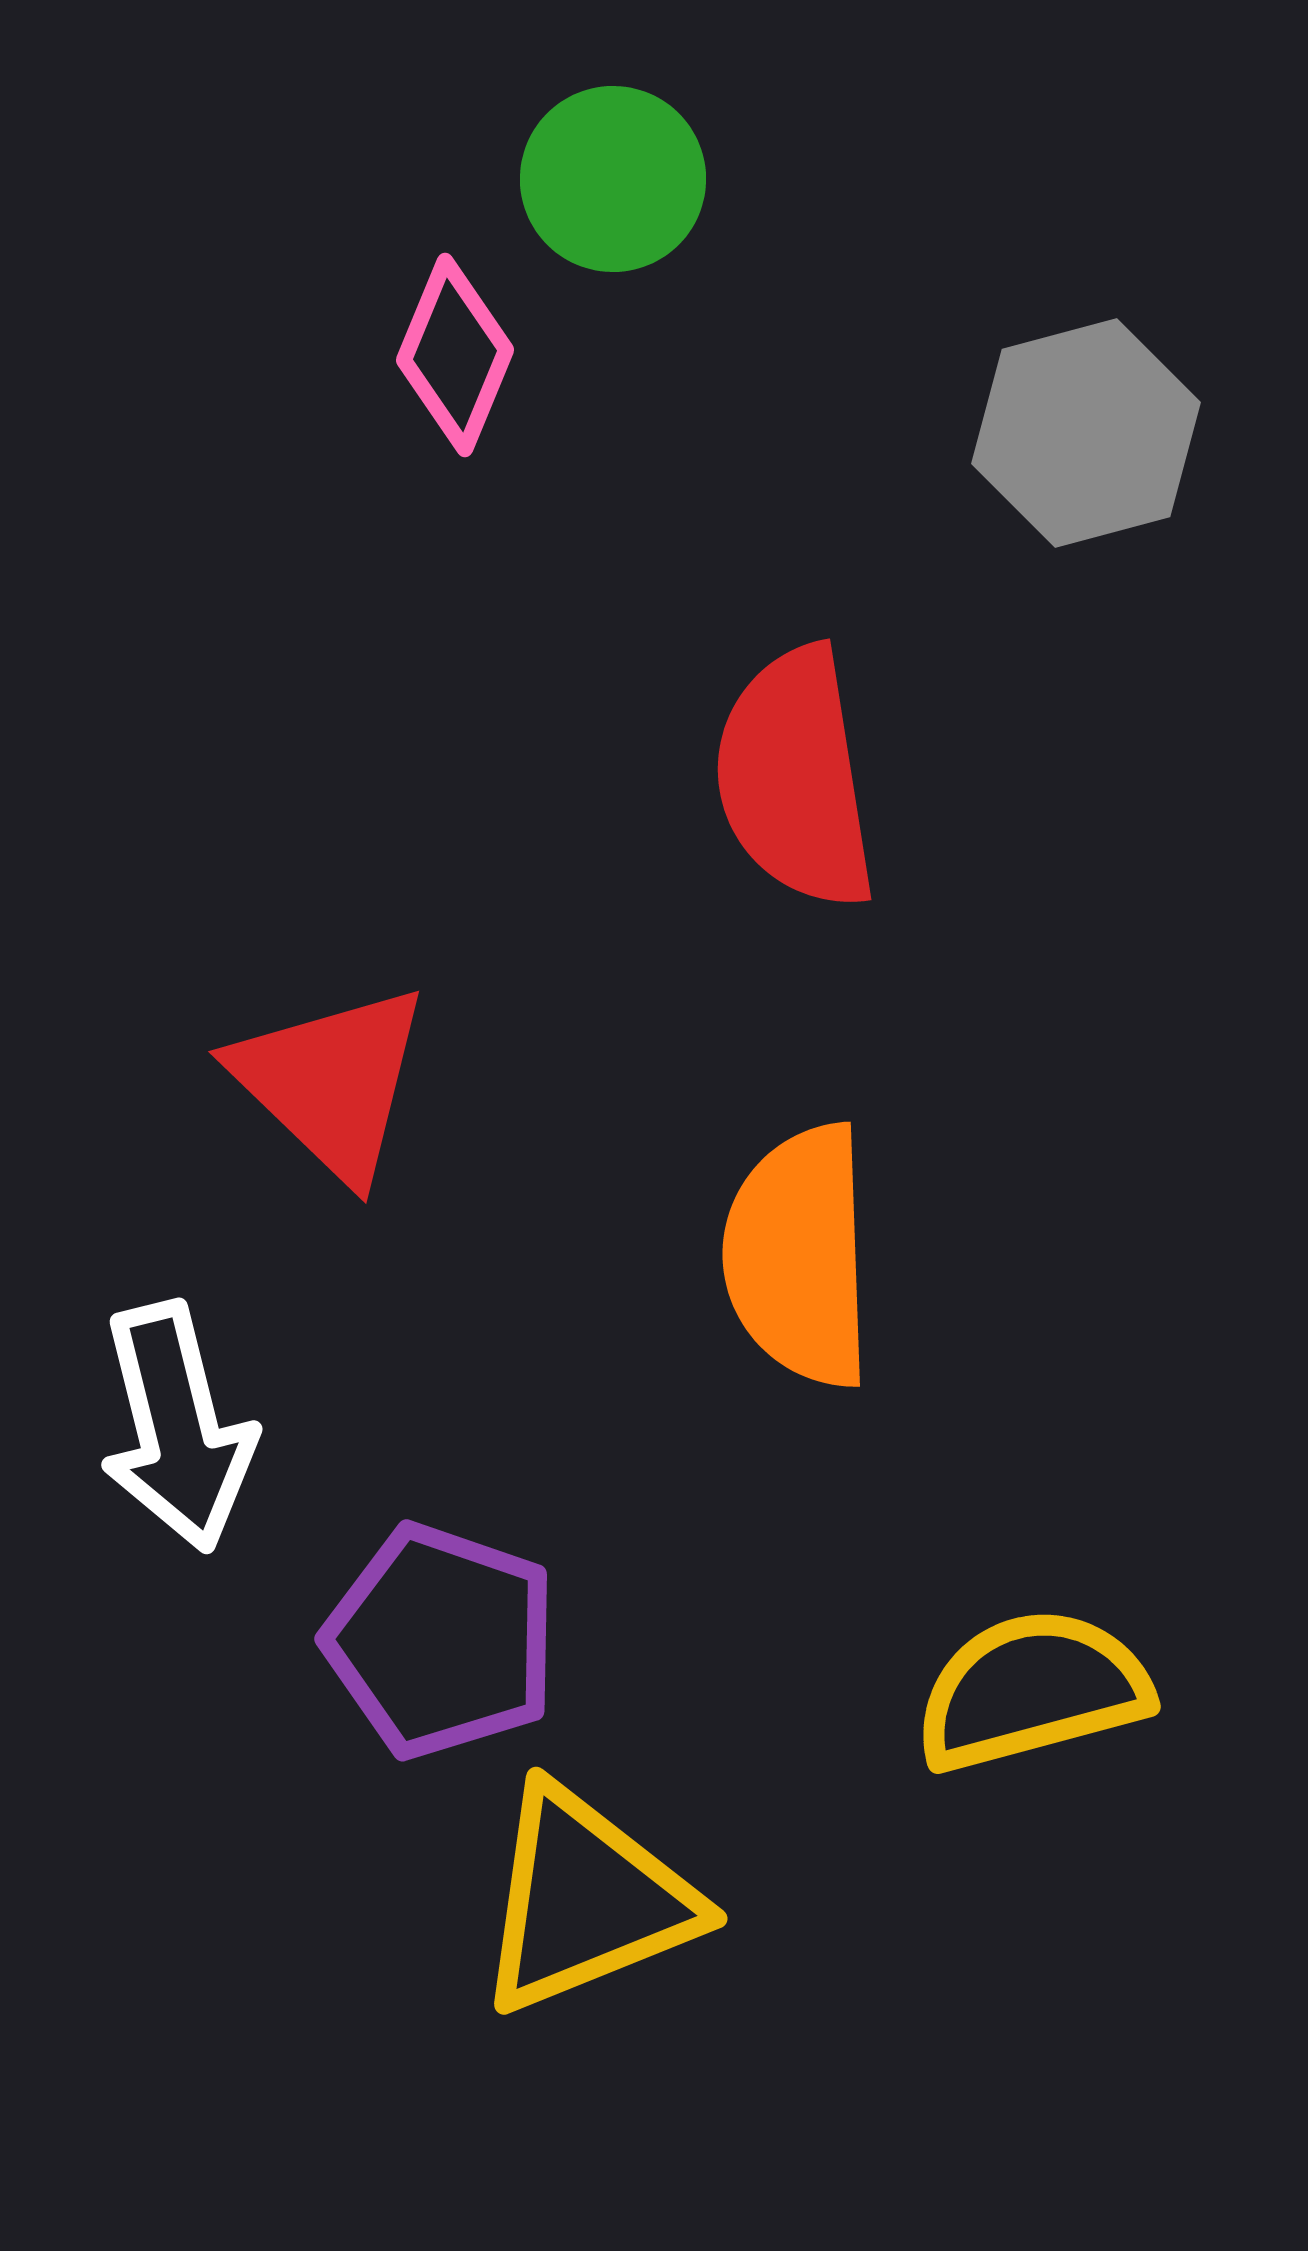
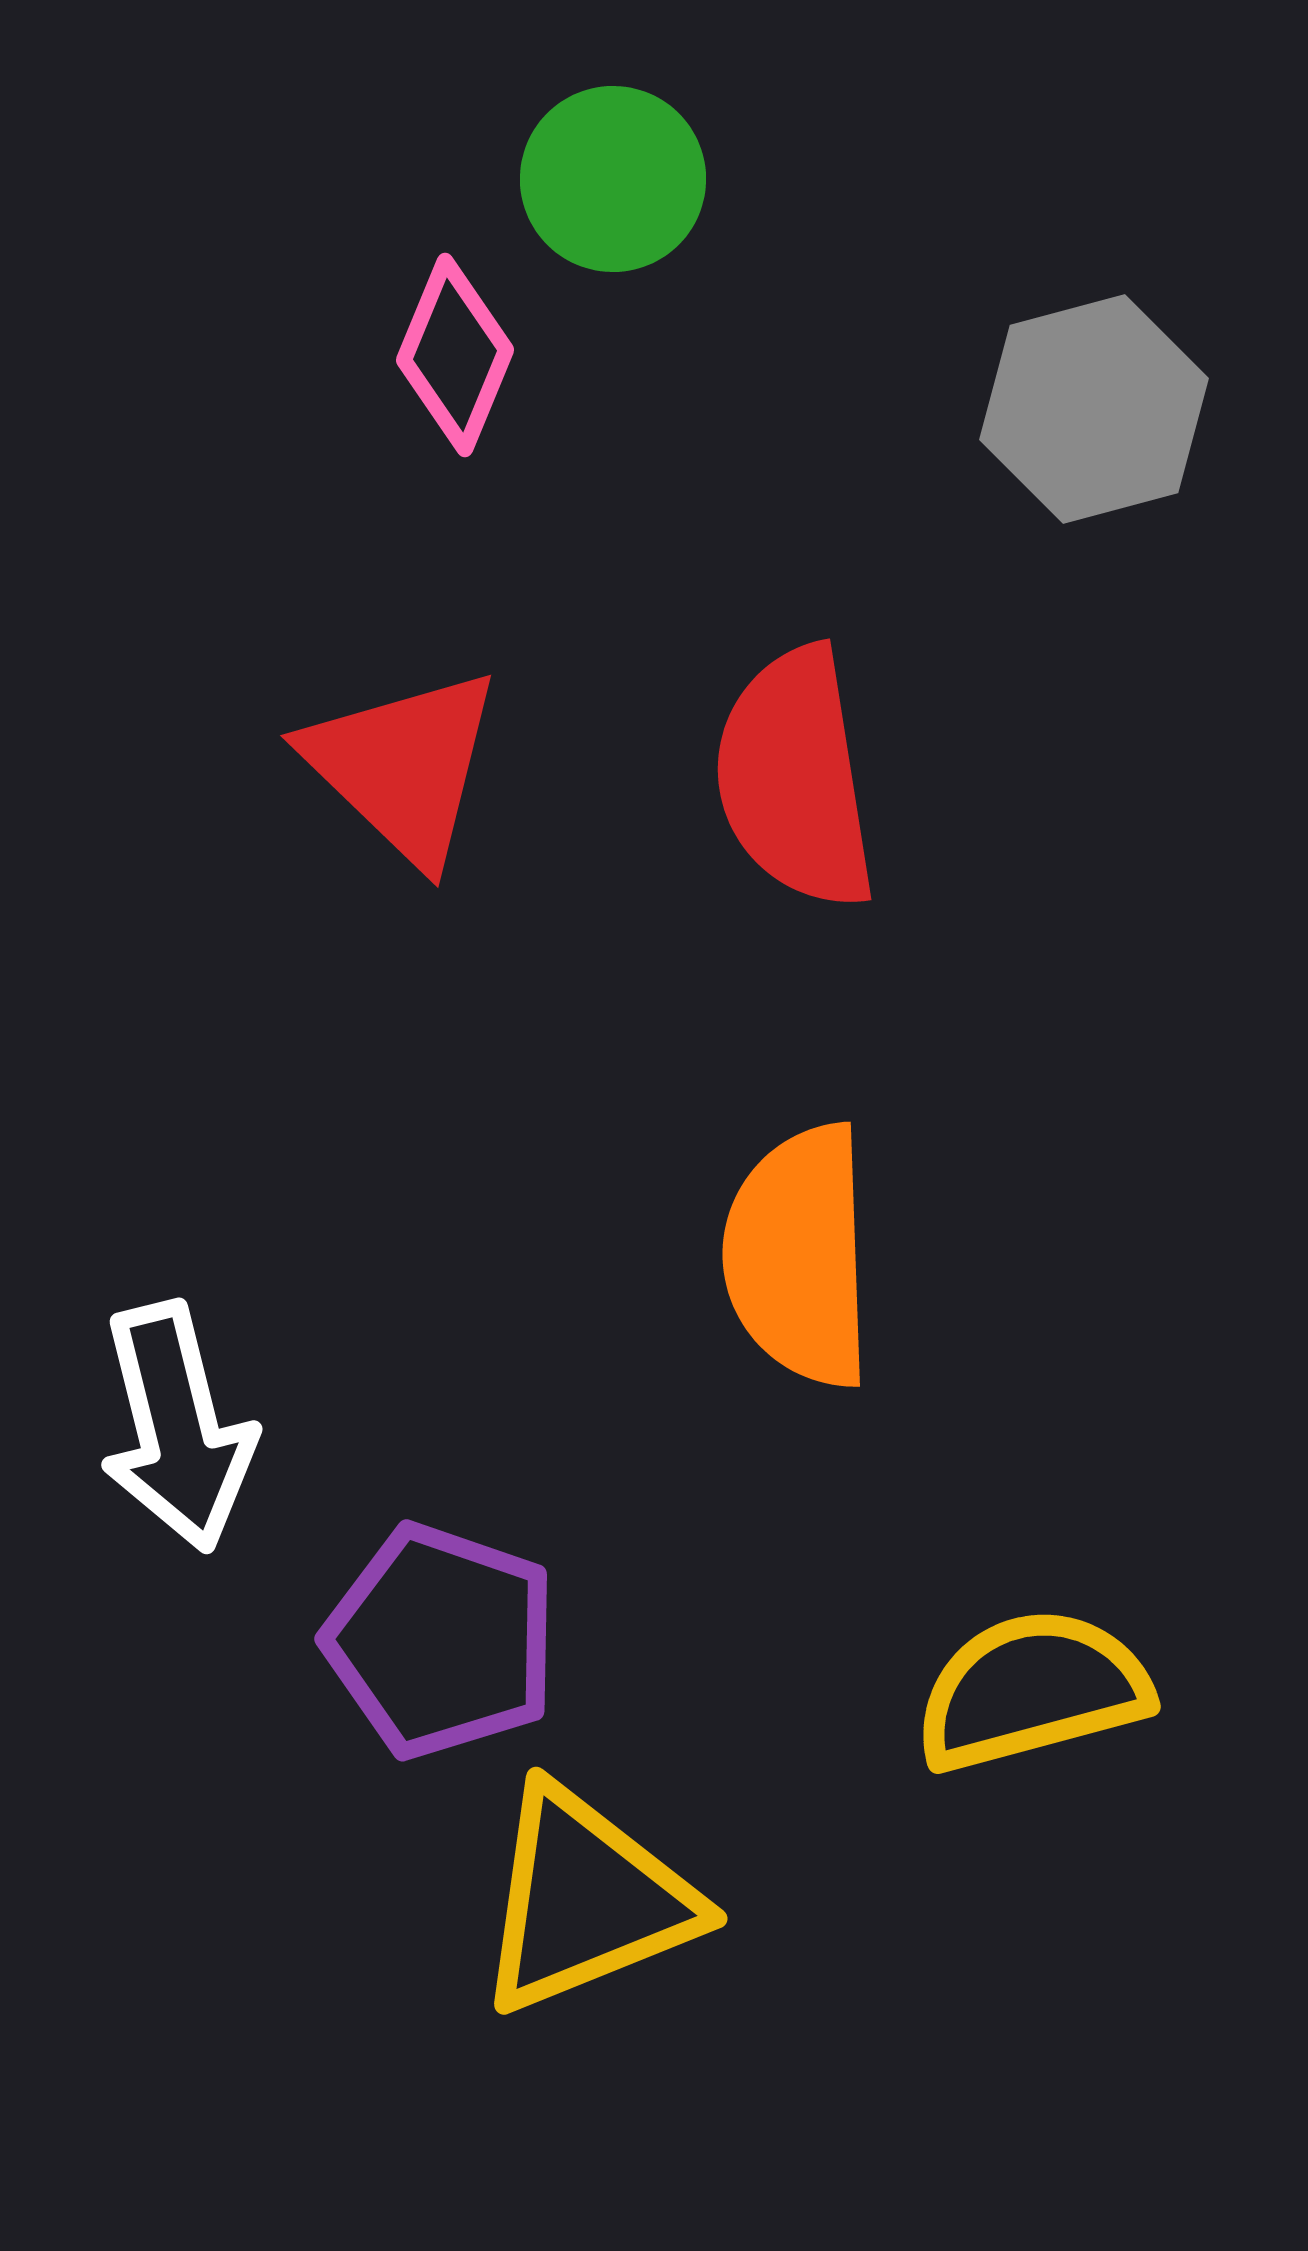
gray hexagon: moved 8 px right, 24 px up
red triangle: moved 72 px right, 316 px up
